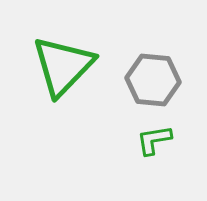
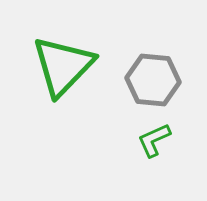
green L-shape: rotated 15 degrees counterclockwise
